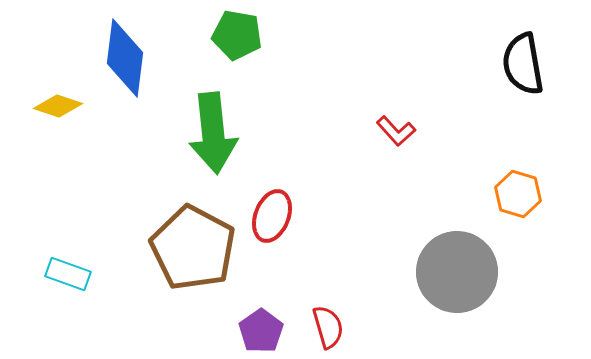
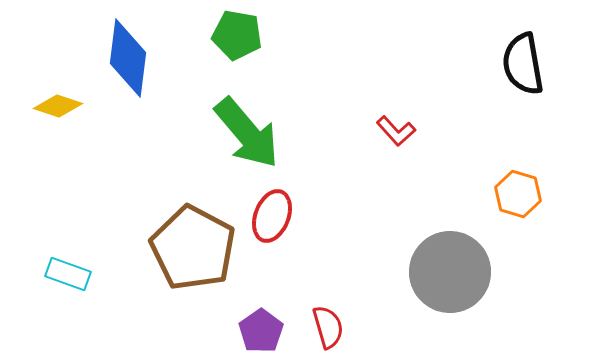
blue diamond: moved 3 px right
green arrow: moved 34 px right; rotated 34 degrees counterclockwise
gray circle: moved 7 px left
